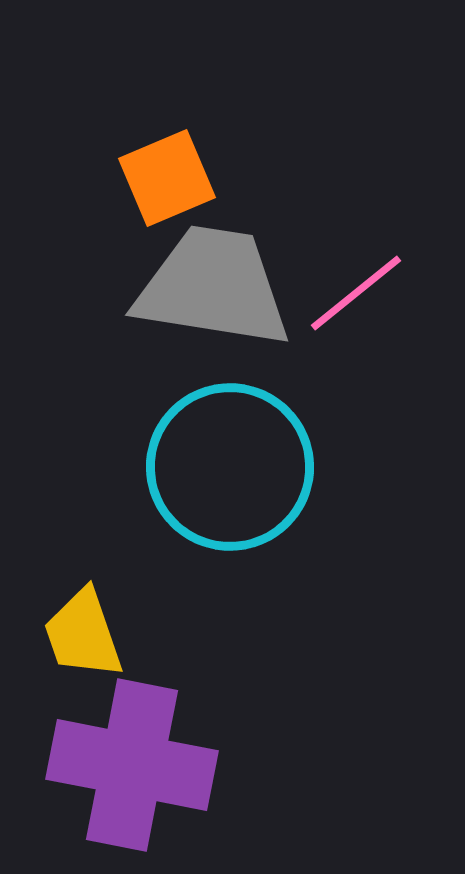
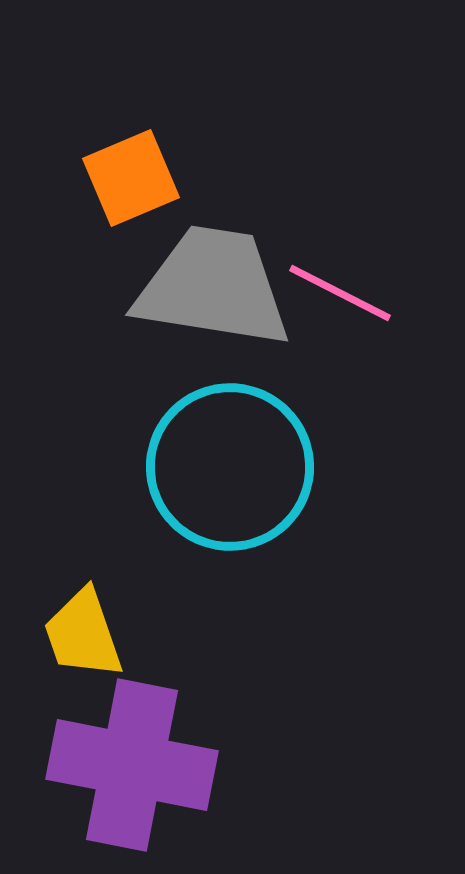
orange square: moved 36 px left
pink line: moved 16 px left; rotated 66 degrees clockwise
